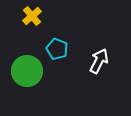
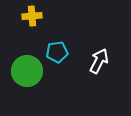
yellow cross: rotated 36 degrees clockwise
cyan pentagon: moved 3 px down; rotated 30 degrees counterclockwise
